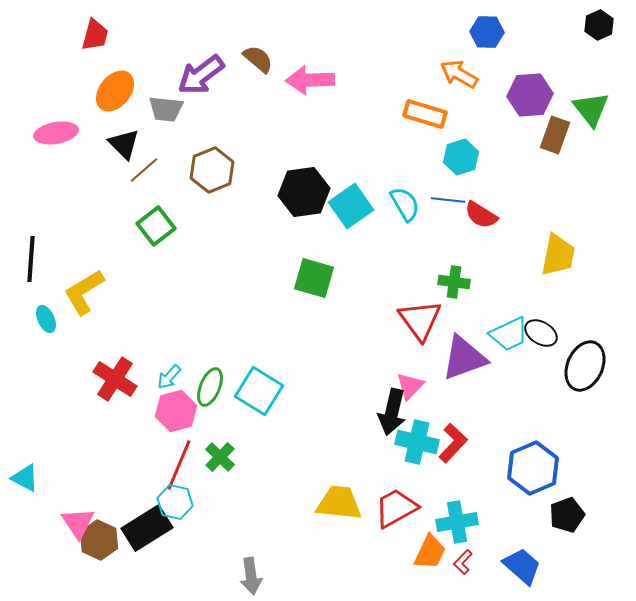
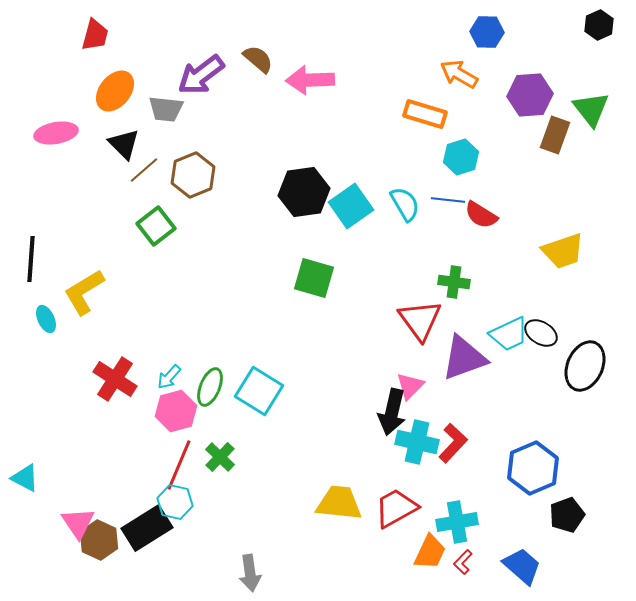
brown hexagon at (212, 170): moved 19 px left, 5 px down
yellow trapezoid at (558, 255): moved 5 px right, 4 px up; rotated 60 degrees clockwise
gray arrow at (251, 576): moved 1 px left, 3 px up
